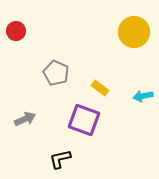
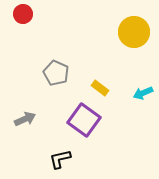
red circle: moved 7 px right, 17 px up
cyan arrow: moved 3 px up; rotated 12 degrees counterclockwise
purple square: rotated 16 degrees clockwise
